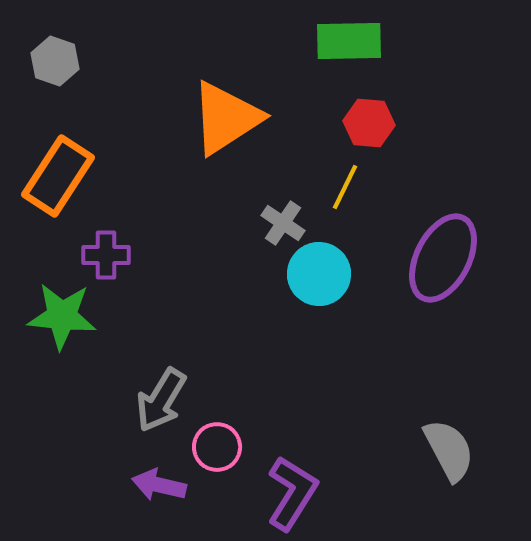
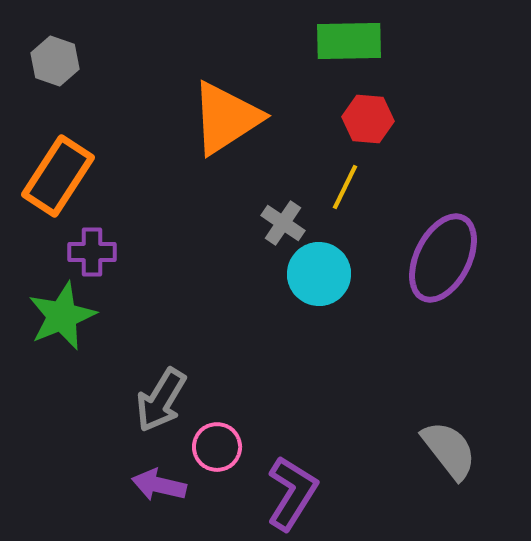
red hexagon: moved 1 px left, 4 px up
purple cross: moved 14 px left, 3 px up
green star: rotated 28 degrees counterclockwise
gray semicircle: rotated 10 degrees counterclockwise
